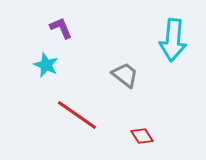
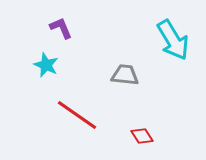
cyan arrow: rotated 36 degrees counterclockwise
gray trapezoid: rotated 32 degrees counterclockwise
